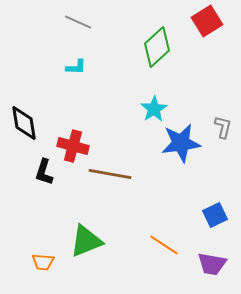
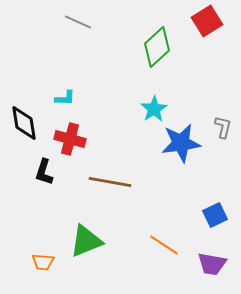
cyan L-shape: moved 11 px left, 31 px down
red cross: moved 3 px left, 7 px up
brown line: moved 8 px down
